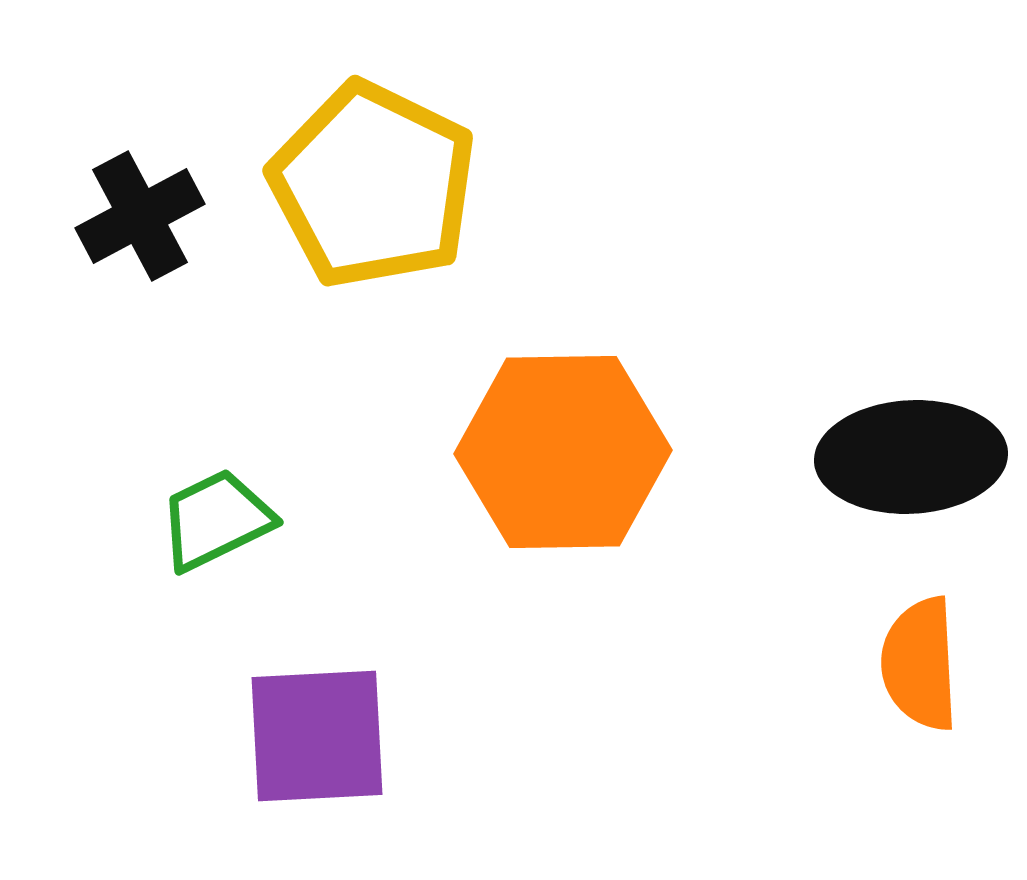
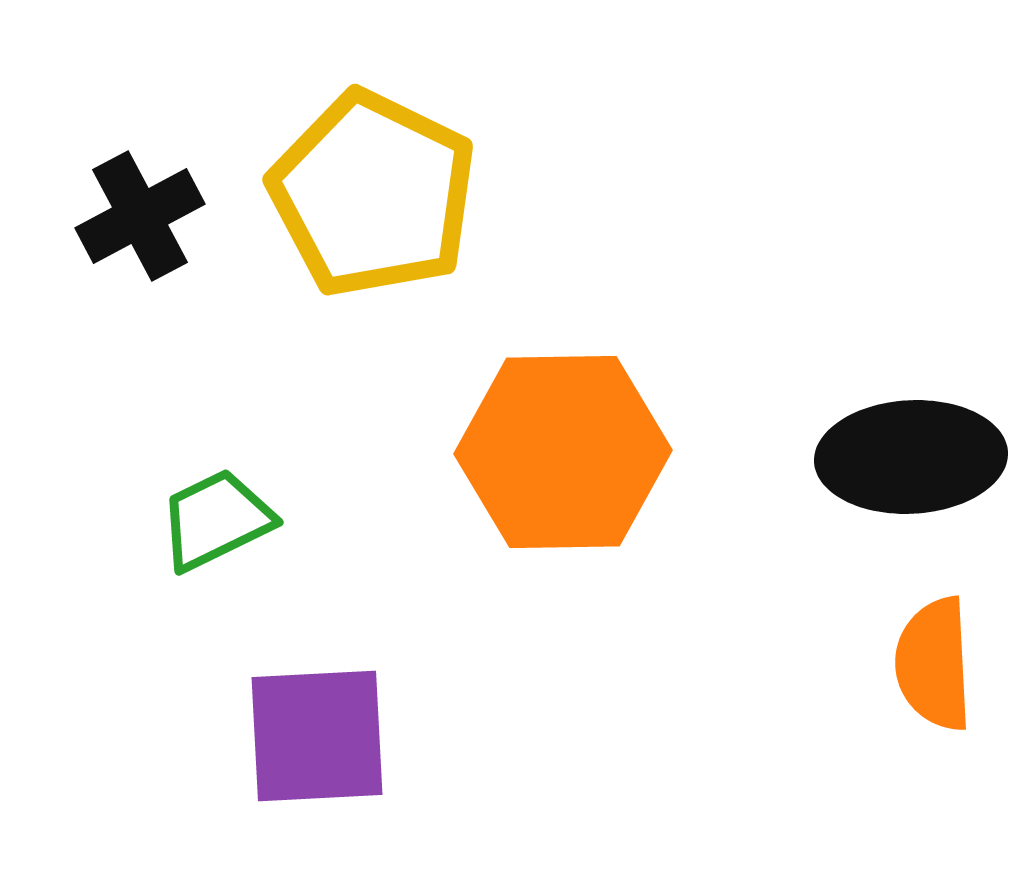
yellow pentagon: moved 9 px down
orange semicircle: moved 14 px right
